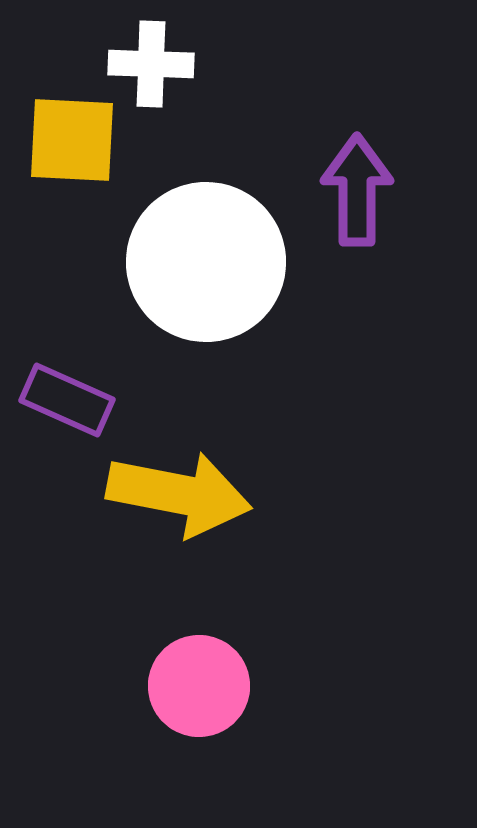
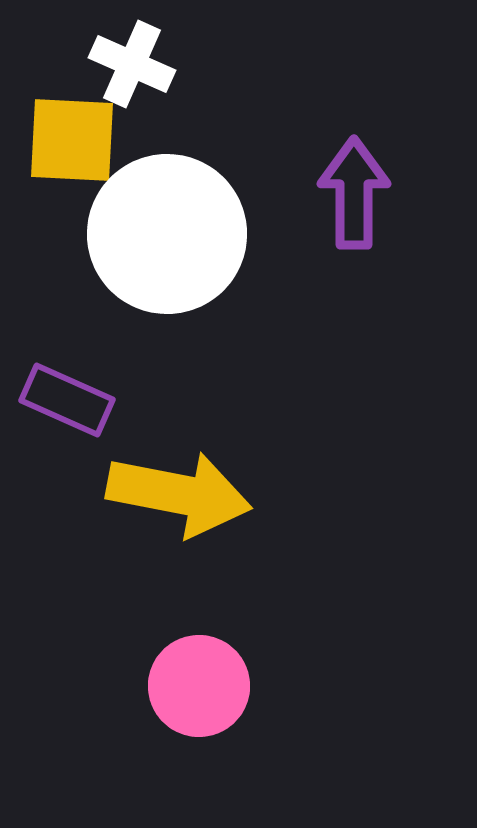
white cross: moved 19 px left; rotated 22 degrees clockwise
purple arrow: moved 3 px left, 3 px down
white circle: moved 39 px left, 28 px up
